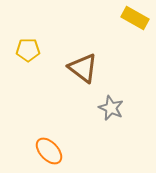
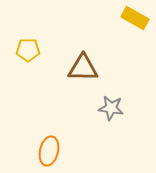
brown triangle: rotated 36 degrees counterclockwise
gray star: rotated 15 degrees counterclockwise
orange ellipse: rotated 56 degrees clockwise
